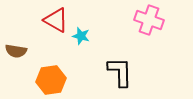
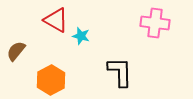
pink cross: moved 6 px right, 3 px down; rotated 12 degrees counterclockwise
brown semicircle: rotated 120 degrees clockwise
orange hexagon: rotated 20 degrees counterclockwise
